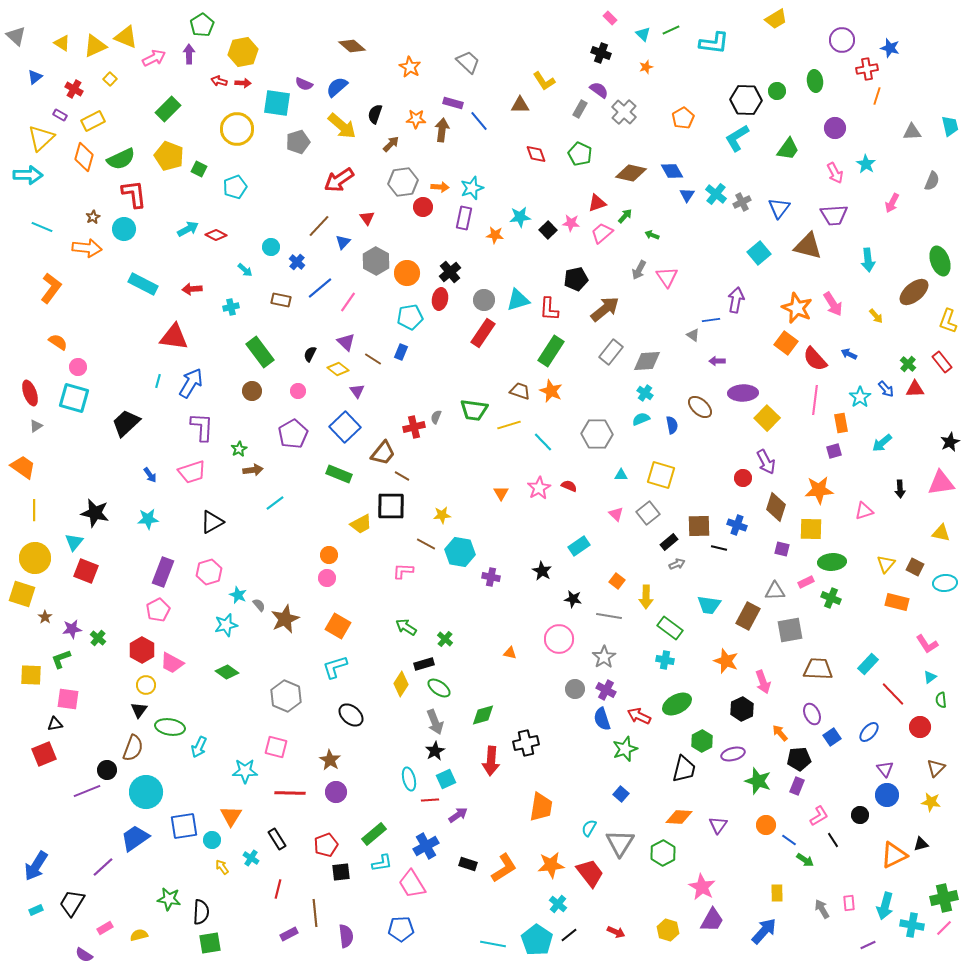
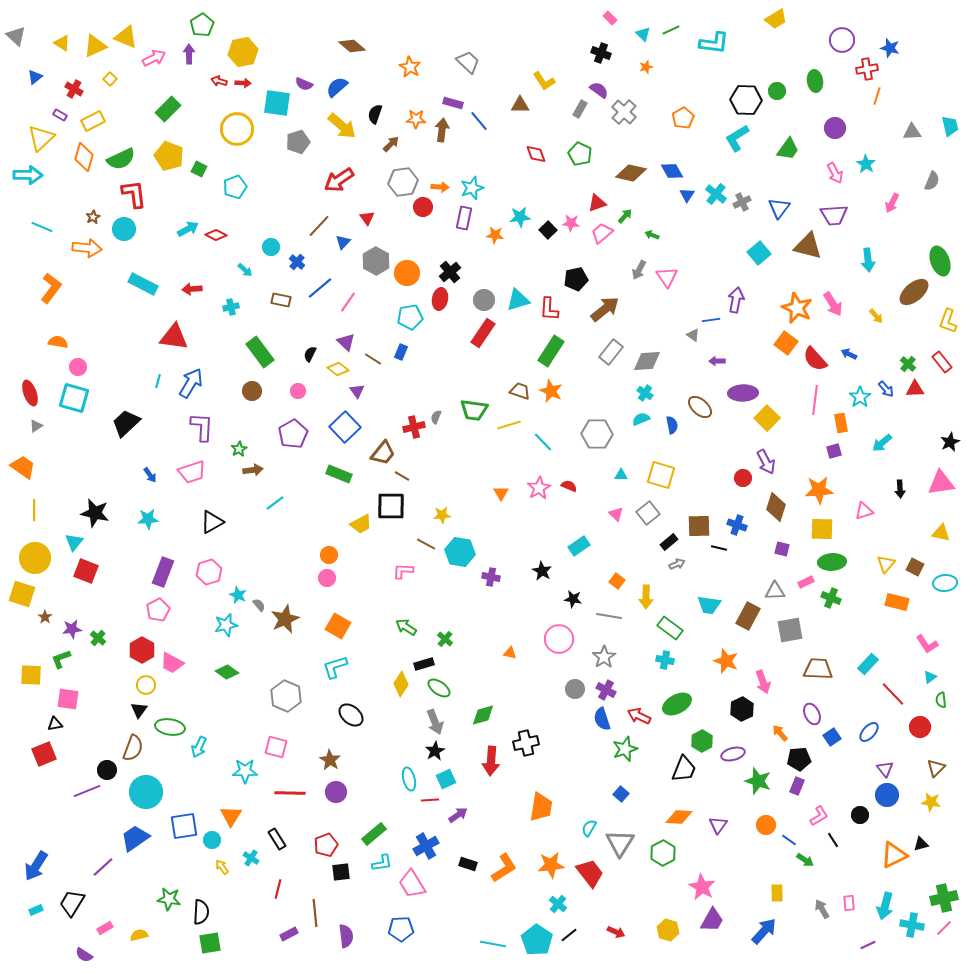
orange semicircle at (58, 342): rotated 24 degrees counterclockwise
yellow square at (811, 529): moved 11 px right
black trapezoid at (684, 769): rotated 8 degrees clockwise
